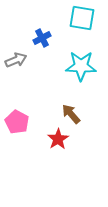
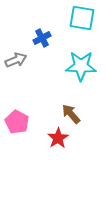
red star: moved 1 px up
